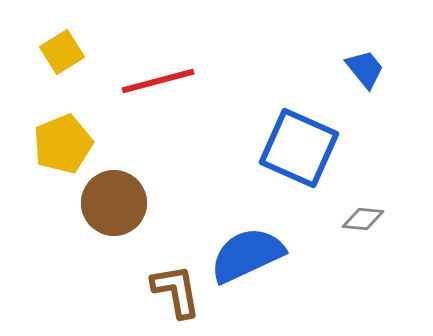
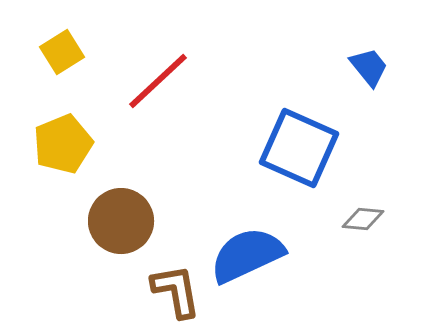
blue trapezoid: moved 4 px right, 2 px up
red line: rotated 28 degrees counterclockwise
brown circle: moved 7 px right, 18 px down
